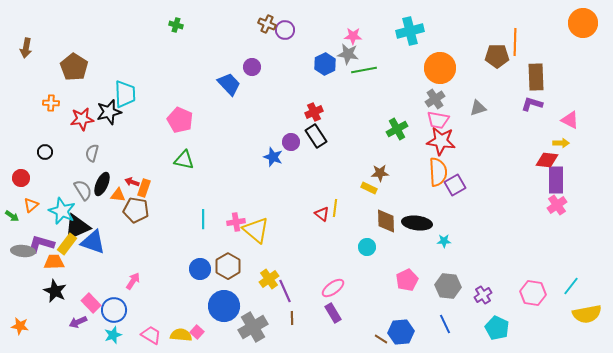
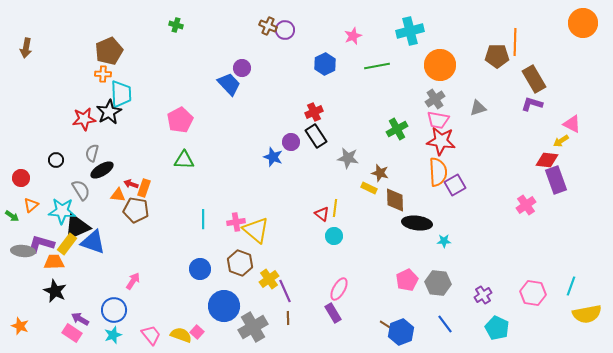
brown cross at (267, 24): moved 1 px right, 2 px down
pink star at (353, 36): rotated 24 degrees counterclockwise
gray star at (348, 54): moved 104 px down
brown pentagon at (74, 67): moved 35 px right, 16 px up; rotated 16 degrees clockwise
purple circle at (252, 67): moved 10 px left, 1 px down
orange circle at (440, 68): moved 3 px up
green line at (364, 70): moved 13 px right, 4 px up
brown rectangle at (536, 77): moved 2 px left, 2 px down; rotated 28 degrees counterclockwise
cyan trapezoid at (125, 94): moved 4 px left
orange cross at (51, 103): moved 52 px right, 29 px up
black star at (109, 112): rotated 15 degrees counterclockwise
red star at (82, 119): moved 2 px right
pink pentagon at (180, 120): rotated 20 degrees clockwise
pink triangle at (570, 120): moved 2 px right, 4 px down
yellow arrow at (561, 143): moved 2 px up; rotated 147 degrees clockwise
black circle at (45, 152): moved 11 px right, 8 px down
green triangle at (184, 160): rotated 10 degrees counterclockwise
brown star at (380, 173): rotated 18 degrees clockwise
purple rectangle at (556, 180): rotated 20 degrees counterclockwise
red arrow at (132, 182): moved 1 px left, 2 px down
black ellipse at (102, 184): moved 14 px up; rotated 35 degrees clockwise
gray semicircle at (83, 190): moved 2 px left
pink cross at (557, 205): moved 31 px left
cyan star at (62, 211): rotated 20 degrees counterclockwise
brown diamond at (386, 221): moved 9 px right, 21 px up
cyan circle at (367, 247): moved 33 px left, 11 px up
brown hexagon at (228, 266): moved 12 px right, 3 px up; rotated 10 degrees counterclockwise
gray hexagon at (448, 286): moved 10 px left, 3 px up
cyan line at (571, 286): rotated 18 degrees counterclockwise
pink ellipse at (333, 288): moved 6 px right, 1 px down; rotated 25 degrees counterclockwise
pink rectangle at (91, 303): moved 19 px left, 30 px down; rotated 12 degrees counterclockwise
brown line at (292, 318): moved 4 px left
purple arrow at (78, 322): moved 2 px right, 3 px up; rotated 54 degrees clockwise
blue line at (445, 324): rotated 12 degrees counterclockwise
orange star at (20, 326): rotated 12 degrees clockwise
blue hexagon at (401, 332): rotated 15 degrees counterclockwise
pink trapezoid at (151, 335): rotated 20 degrees clockwise
yellow semicircle at (181, 335): rotated 15 degrees clockwise
brown line at (381, 339): moved 5 px right, 14 px up
